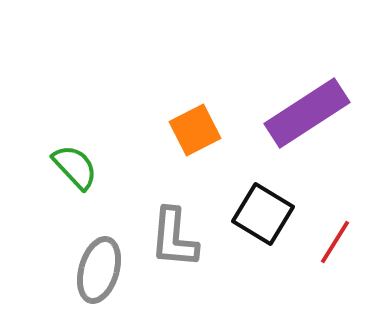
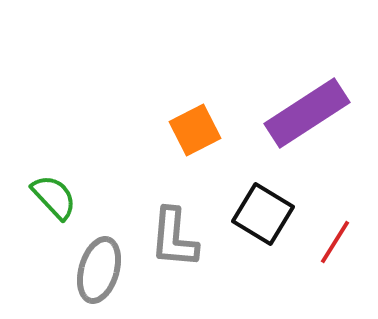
green semicircle: moved 21 px left, 30 px down
